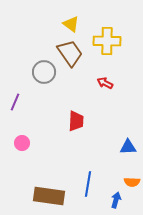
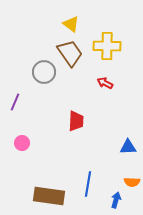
yellow cross: moved 5 px down
